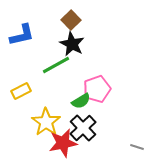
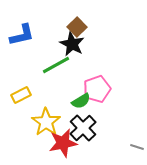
brown square: moved 6 px right, 7 px down
yellow rectangle: moved 4 px down
